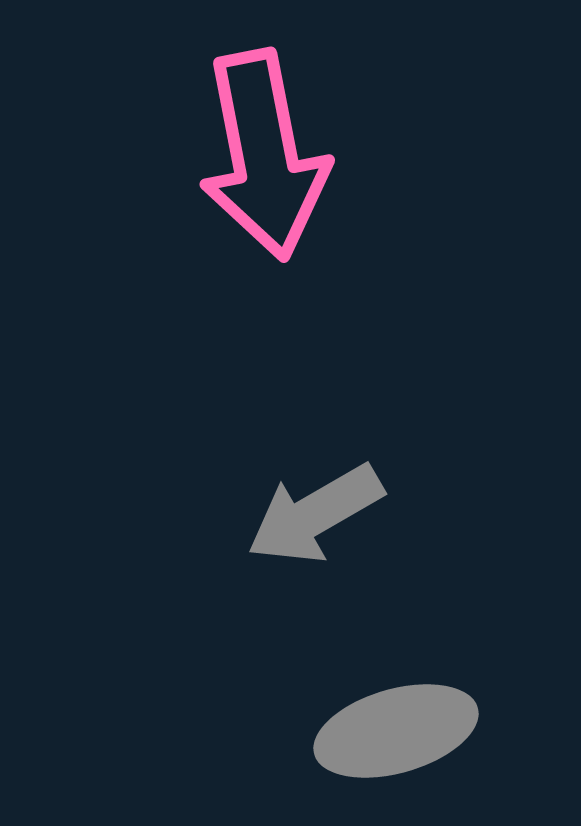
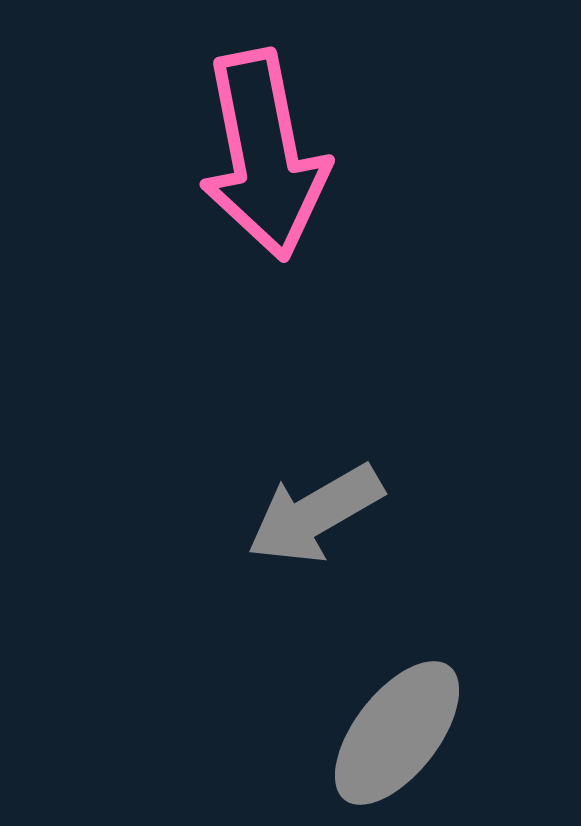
gray ellipse: moved 1 px right, 2 px down; rotated 36 degrees counterclockwise
